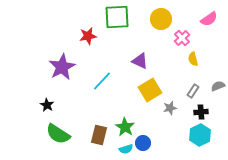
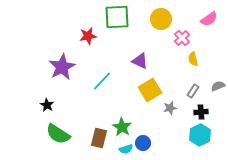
green star: moved 3 px left
brown rectangle: moved 3 px down
